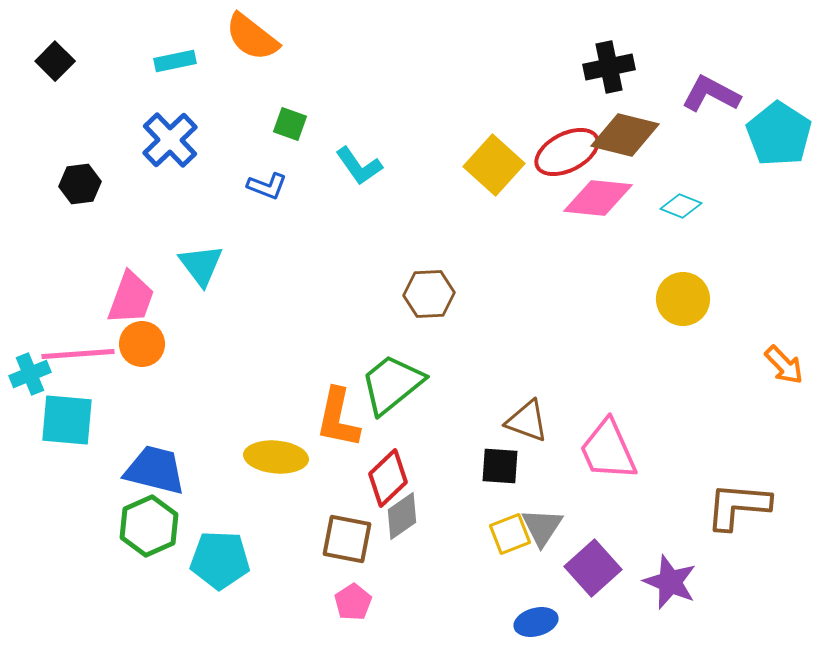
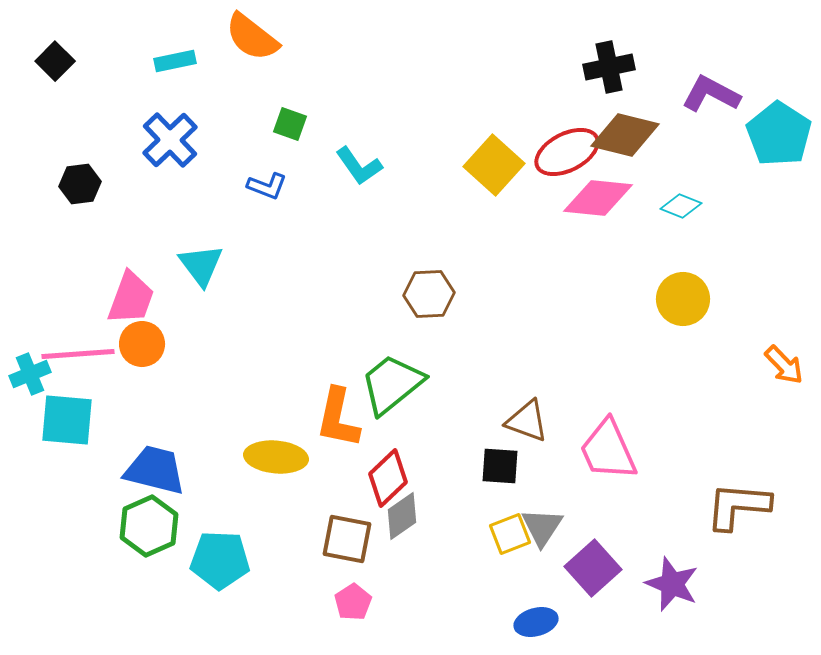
purple star at (670, 582): moved 2 px right, 2 px down
